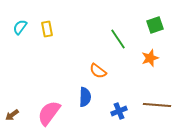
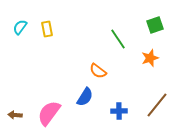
blue semicircle: rotated 30 degrees clockwise
brown line: rotated 56 degrees counterclockwise
blue cross: rotated 21 degrees clockwise
brown arrow: moved 3 px right; rotated 40 degrees clockwise
